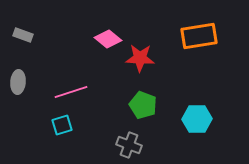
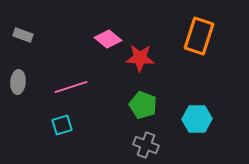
orange rectangle: rotated 63 degrees counterclockwise
pink line: moved 5 px up
gray cross: moved 17 px right
